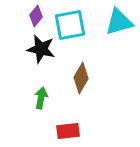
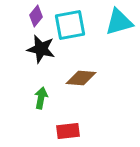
brown diamond: rotated 64 degrees clockwise
